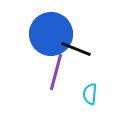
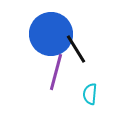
black line: rotated 36 degrees clockwise
